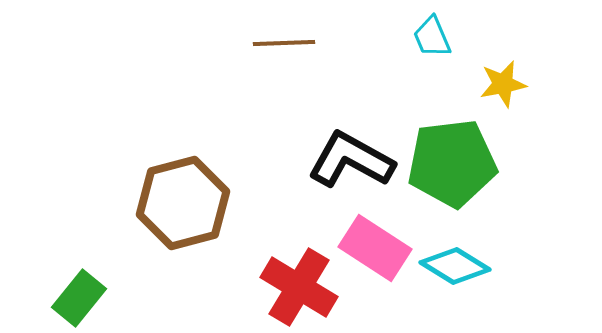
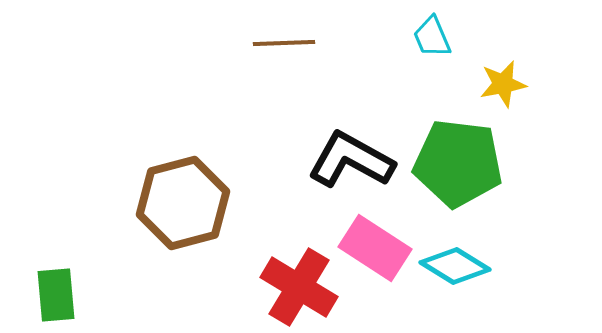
green pentagon: moved 6 px right; rotated 14 degrees clockwise
green rectangle: moved 23 px left, 3 px up; rotated 44 degrees counterclockwise
